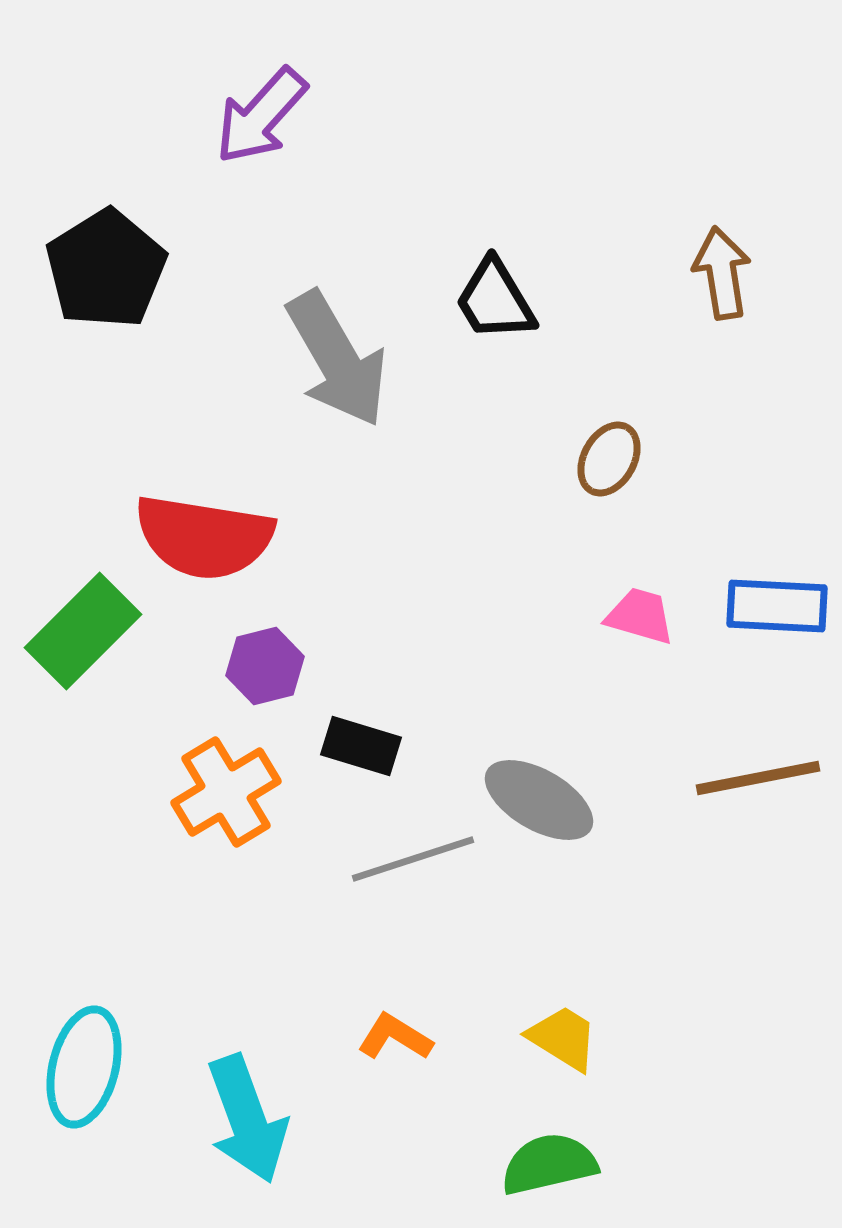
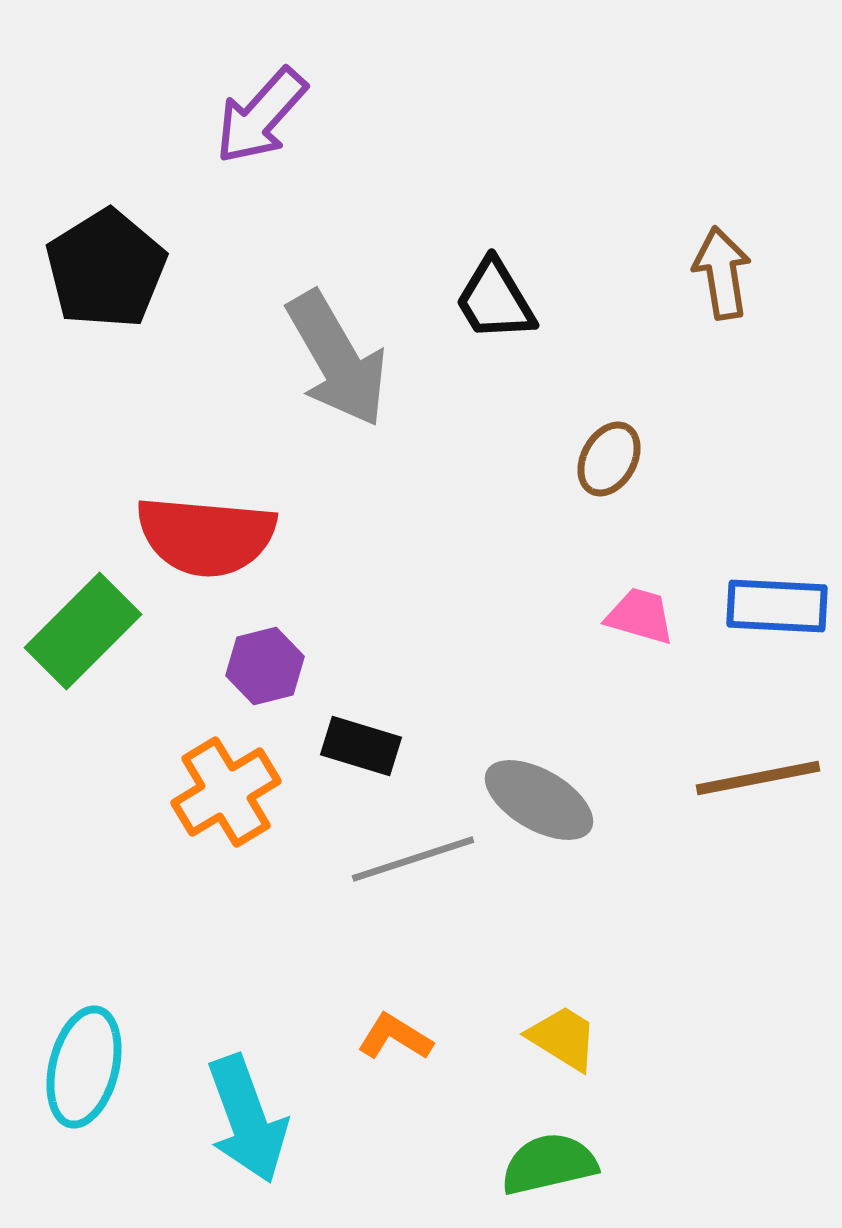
red semicircle: moved 2 px right, 1 px up; rotated 4 degrees counterclockwise
